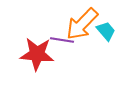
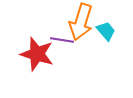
orange arrow: moved 1 px left, 2 px up; rotated 27 degrees counterclockwise
red star: rotated 12 degrees clockwise
